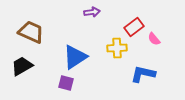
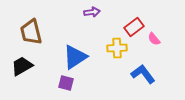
brown trapezoid: rotated 128 degrees counterclockwise
blue L-shape: rotated 40 degrees clockwise
